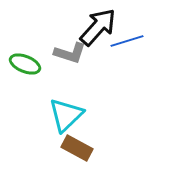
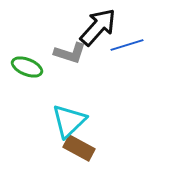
blue line: moved 4 px down
green ellipse: moved 2 px right, 3 px down
cyan triangle: moved 3 px right, 6 px down
brown rectangle: moved 2 px right
